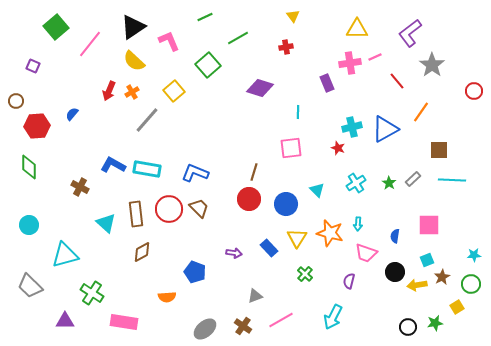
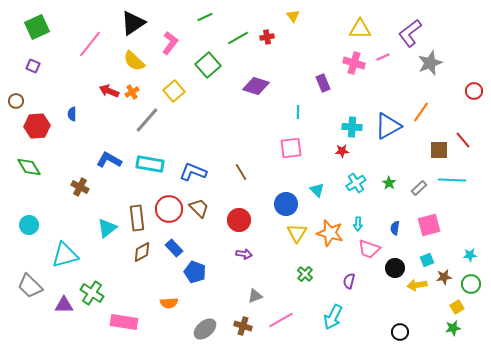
green square at (56, 27): moved 19 px left; rotated 15 degrees clockwise
black triangle at (133, 27): moved 4 px up
yellow triangle at (357, 29): moved 3 px right
pink L-shape at (169, 41): moved 1 px right, 2 px down; rotated 60 degrees clockwise
red cross at (286, 47): moved 19 px left, 10 px up
pink line at (375, 57): moved 8 px right
pink cross at (350, 63): moved 4 px right; rotated 25 degrees clockwise
gray star at (432, 65): moved 2 px left, 2 px up; rotated 15 degrees clockwise
red line at (397, 81): moved 66 px right, 59 px down
purple rectangle at (327, 83): moved 4 px left
purple diamond at (260, 88): moved 4 px left, 2 px up
red arrow at (109, 91): rotated 90 degrees clockwise
blue semicircle at (72, 114): rotated 40 degrees counterclockwise
cyan cross at (352, 127): rotated 18 degrees clockwise
blue triangle at (385, 129): moved 3 px right, 3 px up
red star at (338, 148): moved 4 px right, 3 px down; rotated 24 degrees counterclockwise
blue L-shape at (113, 165): moved 4 px left, 5 px up
green diamond at (29, 167): rotated 30 degrees counterclockwise
cyan rectangle at (147, 169): moved 3 px right, 5 px up
brown line at (254, 172): moved 13 px left; rotated 48 degrees counterclockwise
blue L-shape at (195, 173): moved 2 px left, 1 px up
gray rectangle at (413, 179): moved 6 px right, 9 px down
red circle at (249, 199): moved 10 px left, 21 px down
brown rectangle at (136, 214): moved 1 px right, 4 px down
cyan triangle at (106, 223): moved 1 px right, 5 px down; rotated 40 degrees clockwise
pink square at (429, 225): rotated 15 degrees counterclockwise
blue semicircle at (395, 236): moved 8 px up
yellow triangle at (297, 238): moved 5 px up
blue rectangle at (269, 248): moved 95 px left
purple arrow at (234, 253): moved 10 px right, 1 px down
pink trapezoid at (366, 253): moved 3 px right, 4 px up
cyan star at (474, 255): moved 4 px left
black circle at (395, 272): moved 4 px up
brown star at (442, 277): moved 2 px right; rotated 21 degrees clockwise
orange semicircle at (167, 297): moved 2 px right, 6 px down
purple triangle at (65, 321): moved 1 px left, 16 px up
green star at (435, 323): moved 18 px right, 5 px down
brown cross at (243, 326): rotated 18 degrees counterclockwise
black circle at (408, 327): moved 8 px left, 5 px down
